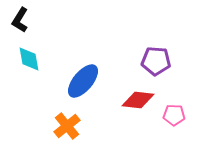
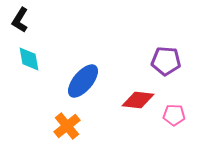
purple pentagon: moved 10 px right
